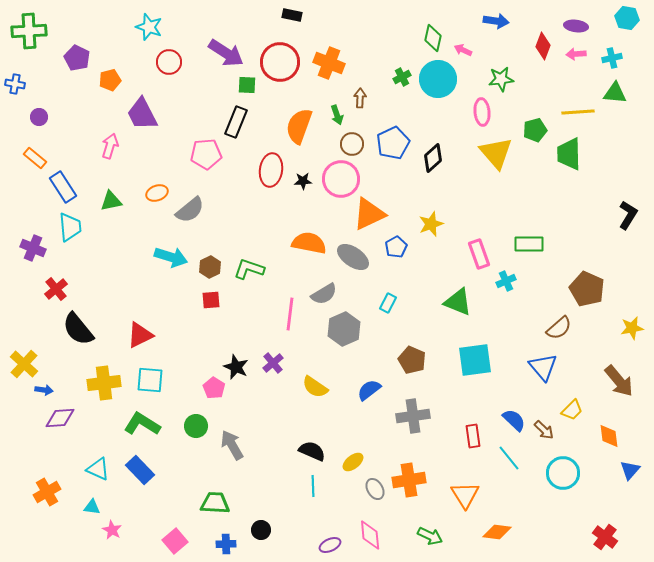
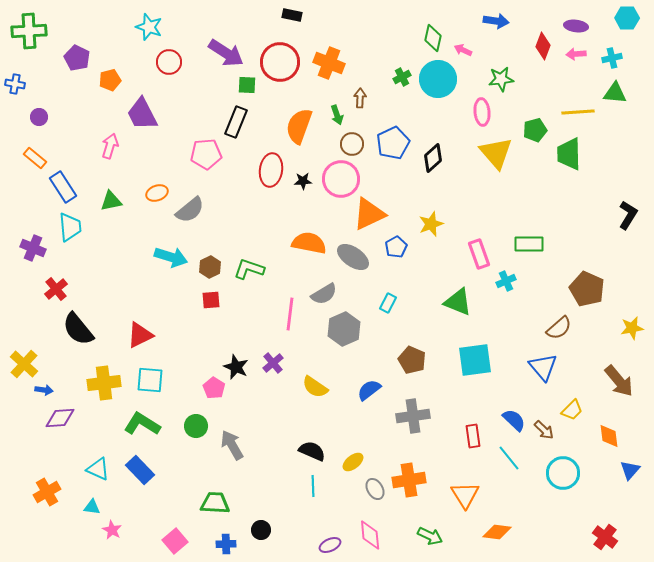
cyan hexagon at (627, 18): rotated 10 degrees counterclockwise
